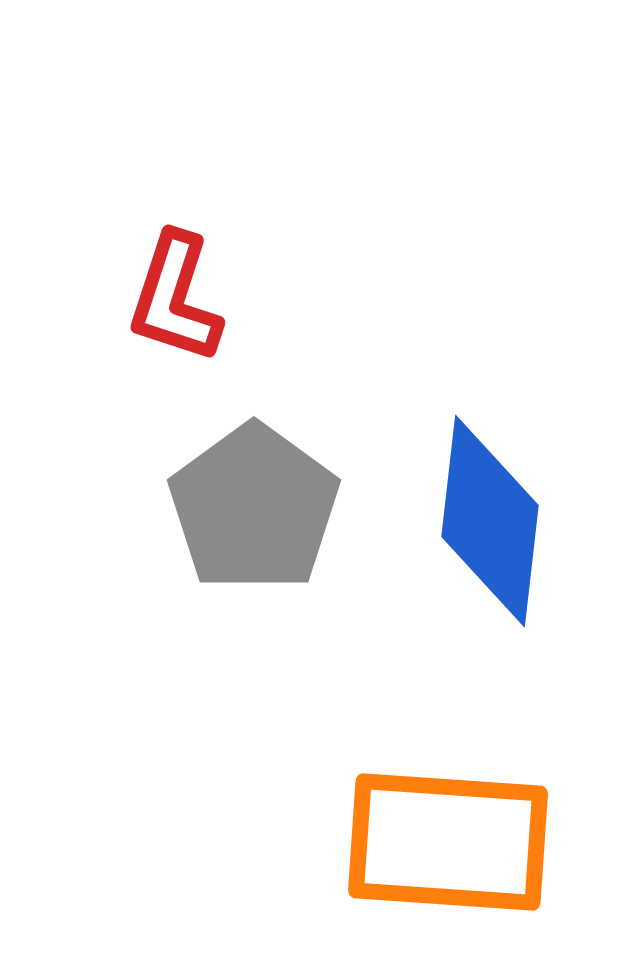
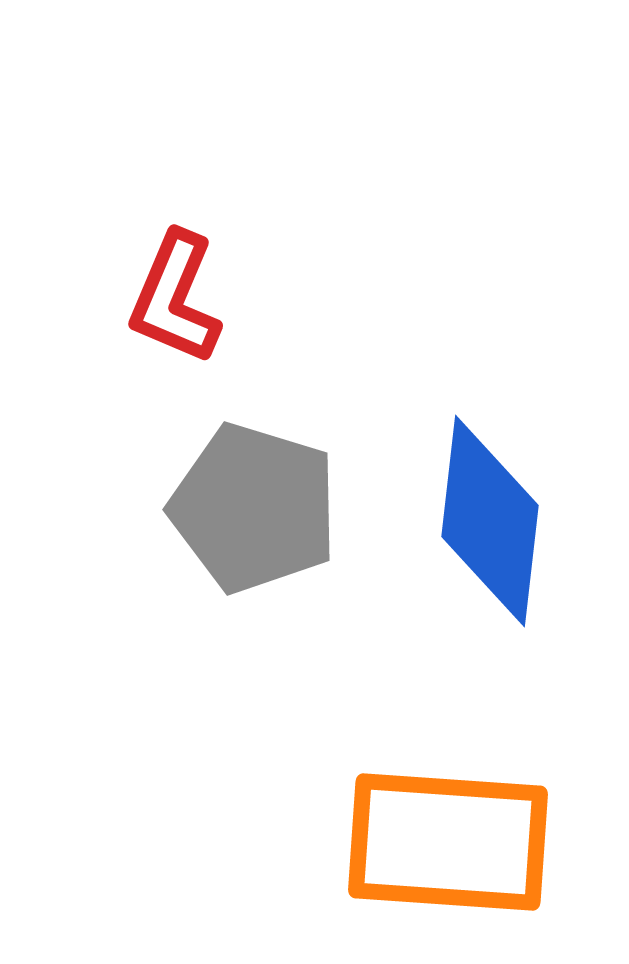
red L-shape: rotated 5 degrees clockwise
gray pentagon: rotated 19 degrees counterclockwise
